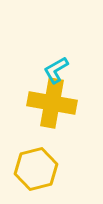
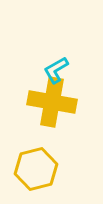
yellow cross: moved 1 px up
